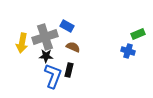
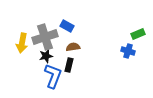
brown semicircle: rotated 32 degrees counterclockwise
black star: rotated 16 degrees counterclockwise
black rectangle: moved 5 px up
